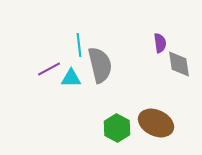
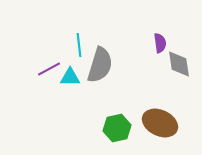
gray semicircle: rotated 30 degrees clockwise
cyan triangle: moved 1 px left, 1 px up
brown ellipse: moved 4 px right
green hexagon: rotated 20 degrees clockwise
